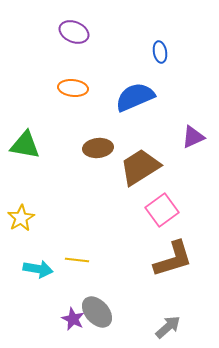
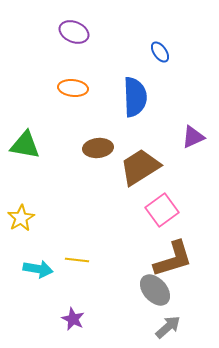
blue ellipse: rotated 25 degrees counterclockwise
blue semicircle: rotated 111 degrees clockwise
gray ellipse: moved 58 px right, 22 px up
